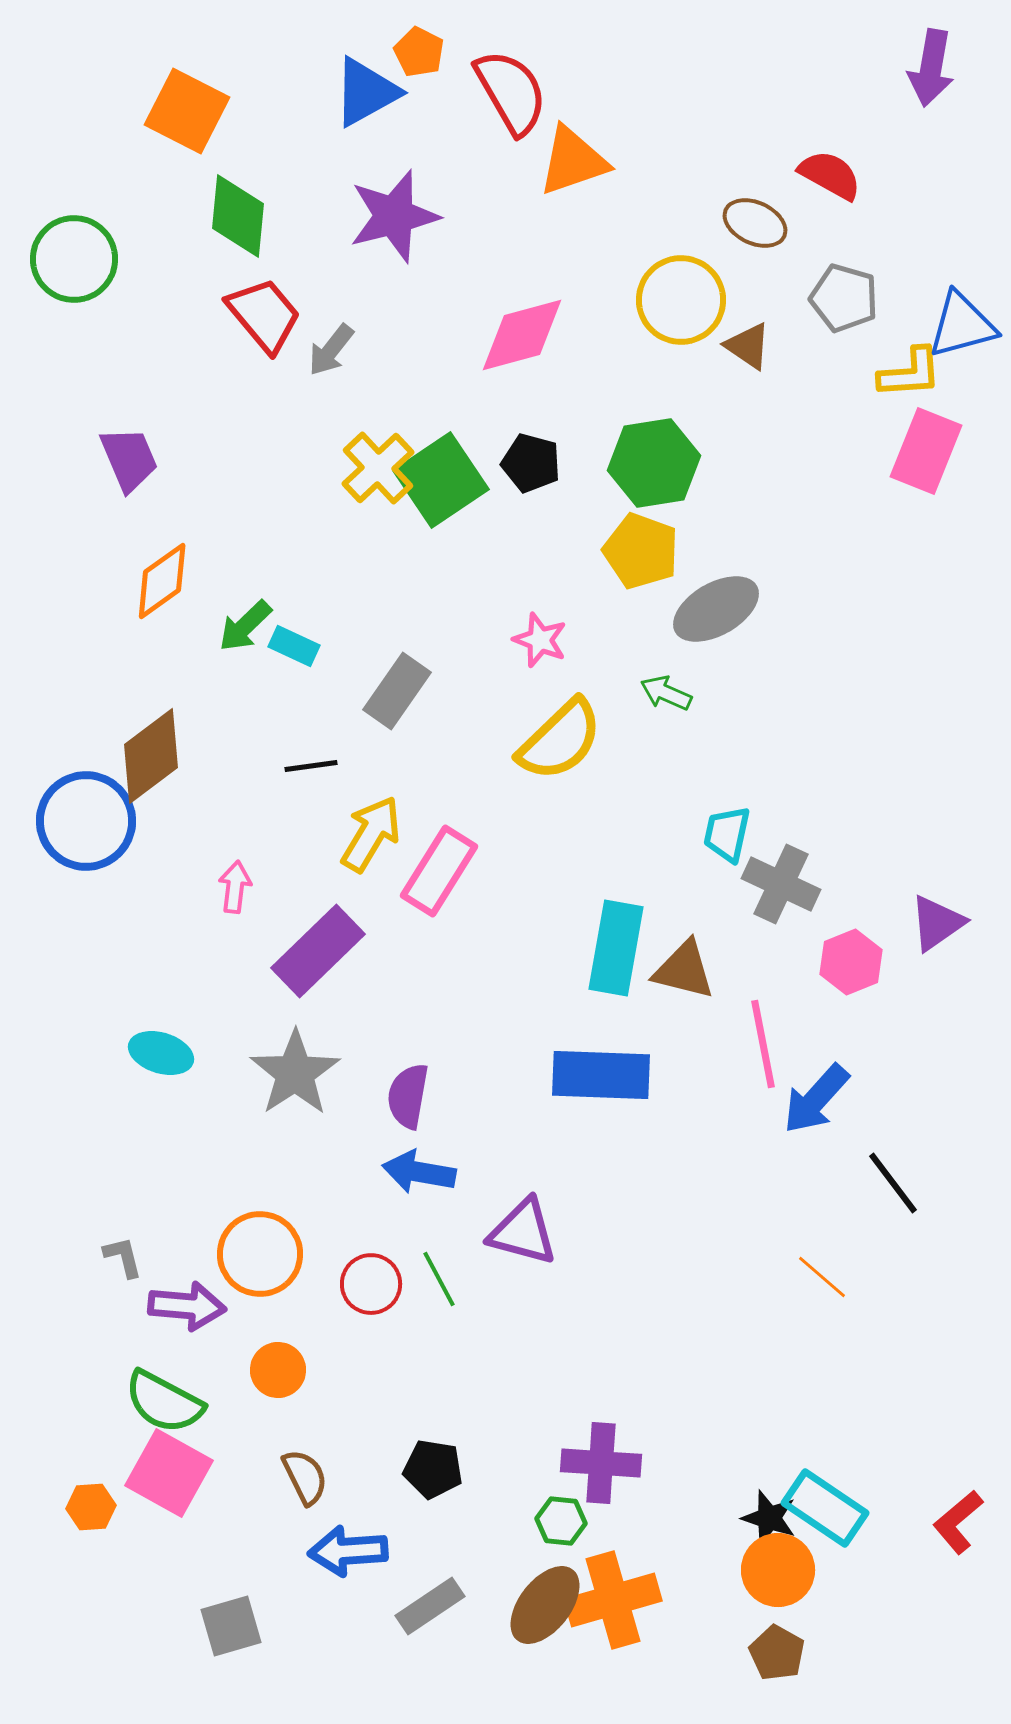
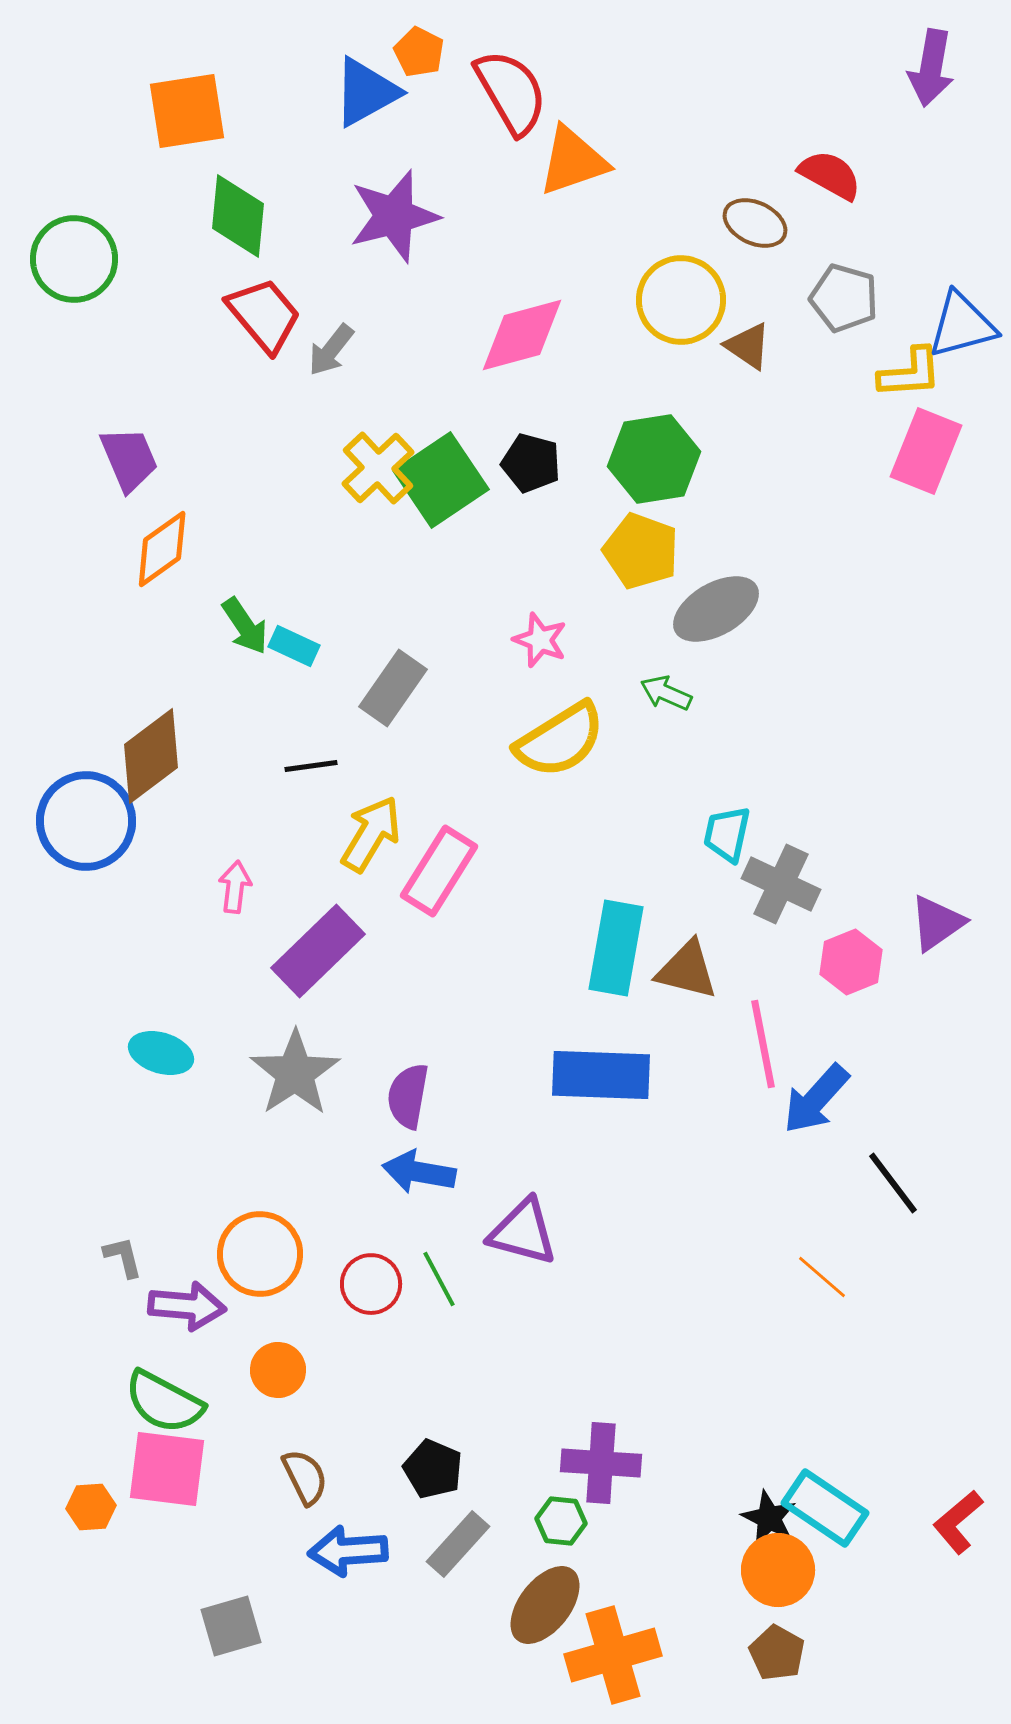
orange square at (187, 111): rotated 36 degrees counterclockwise
green hexagon at (654, 463): moved 4 px up
orange diamond at (162, 581): moved 32 px up
green arrow at (245, 626): rotated 80 degrees counterclockwise
gray rectangle at (397, 691): moved 4 px left, 3 px up
yellow semicircle at (560, 740): rotated 12 degrees clockwise
brown triangle at (684, 970): moved 3 px right
black pentagon at (433, 1469): rotated 14 degrees clockwise
pink square at (169, 1473): moved 2 px left, 4 px up; rotated 22 degrees counterclockwise
black star at (769, 1518): rotated 8 degrees clockwise
orange cross at (613, 1600): moved 55 px down
gray rectangle at (430, 1606): moved 28 px right, 62 px up; rotated 14 degrees counterclockwise
